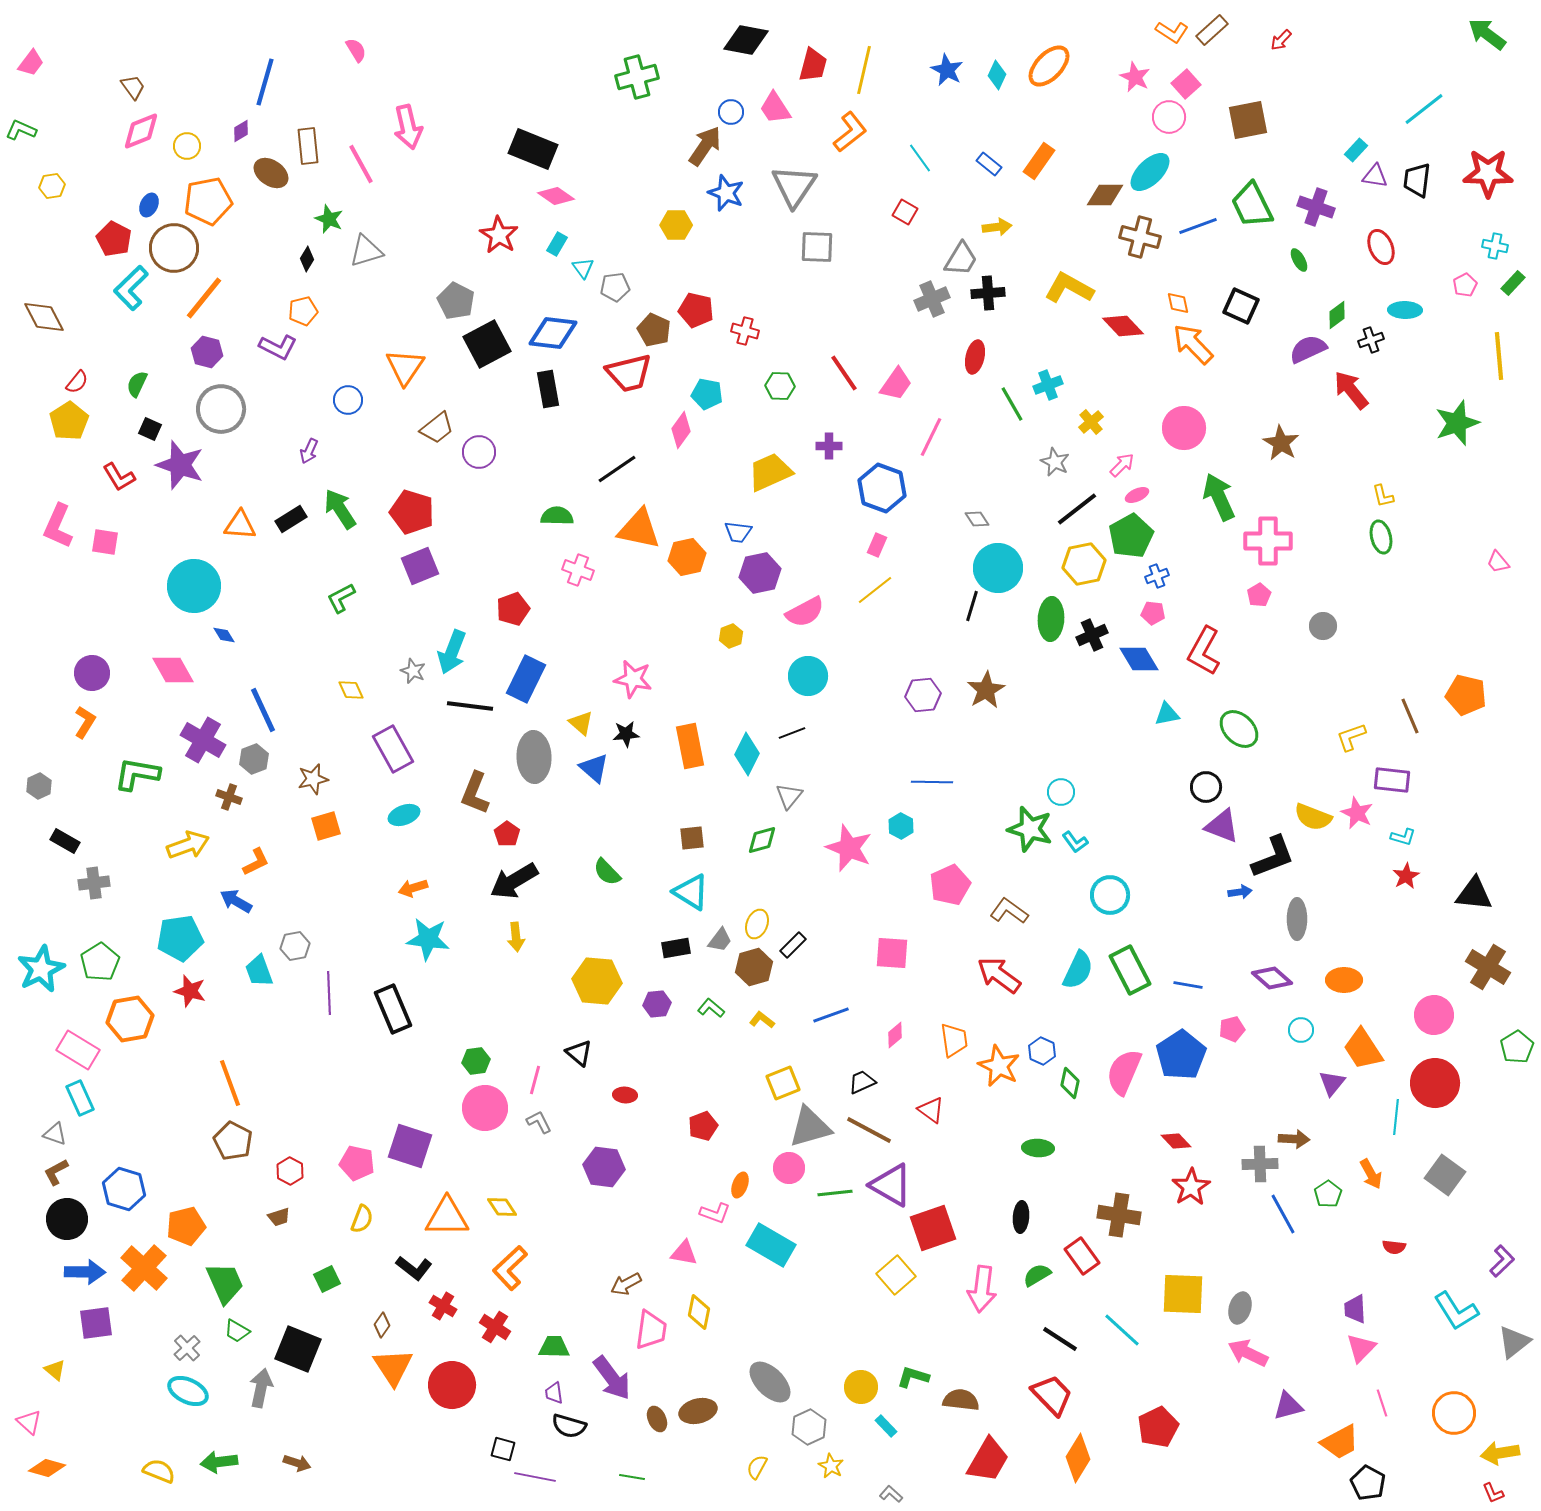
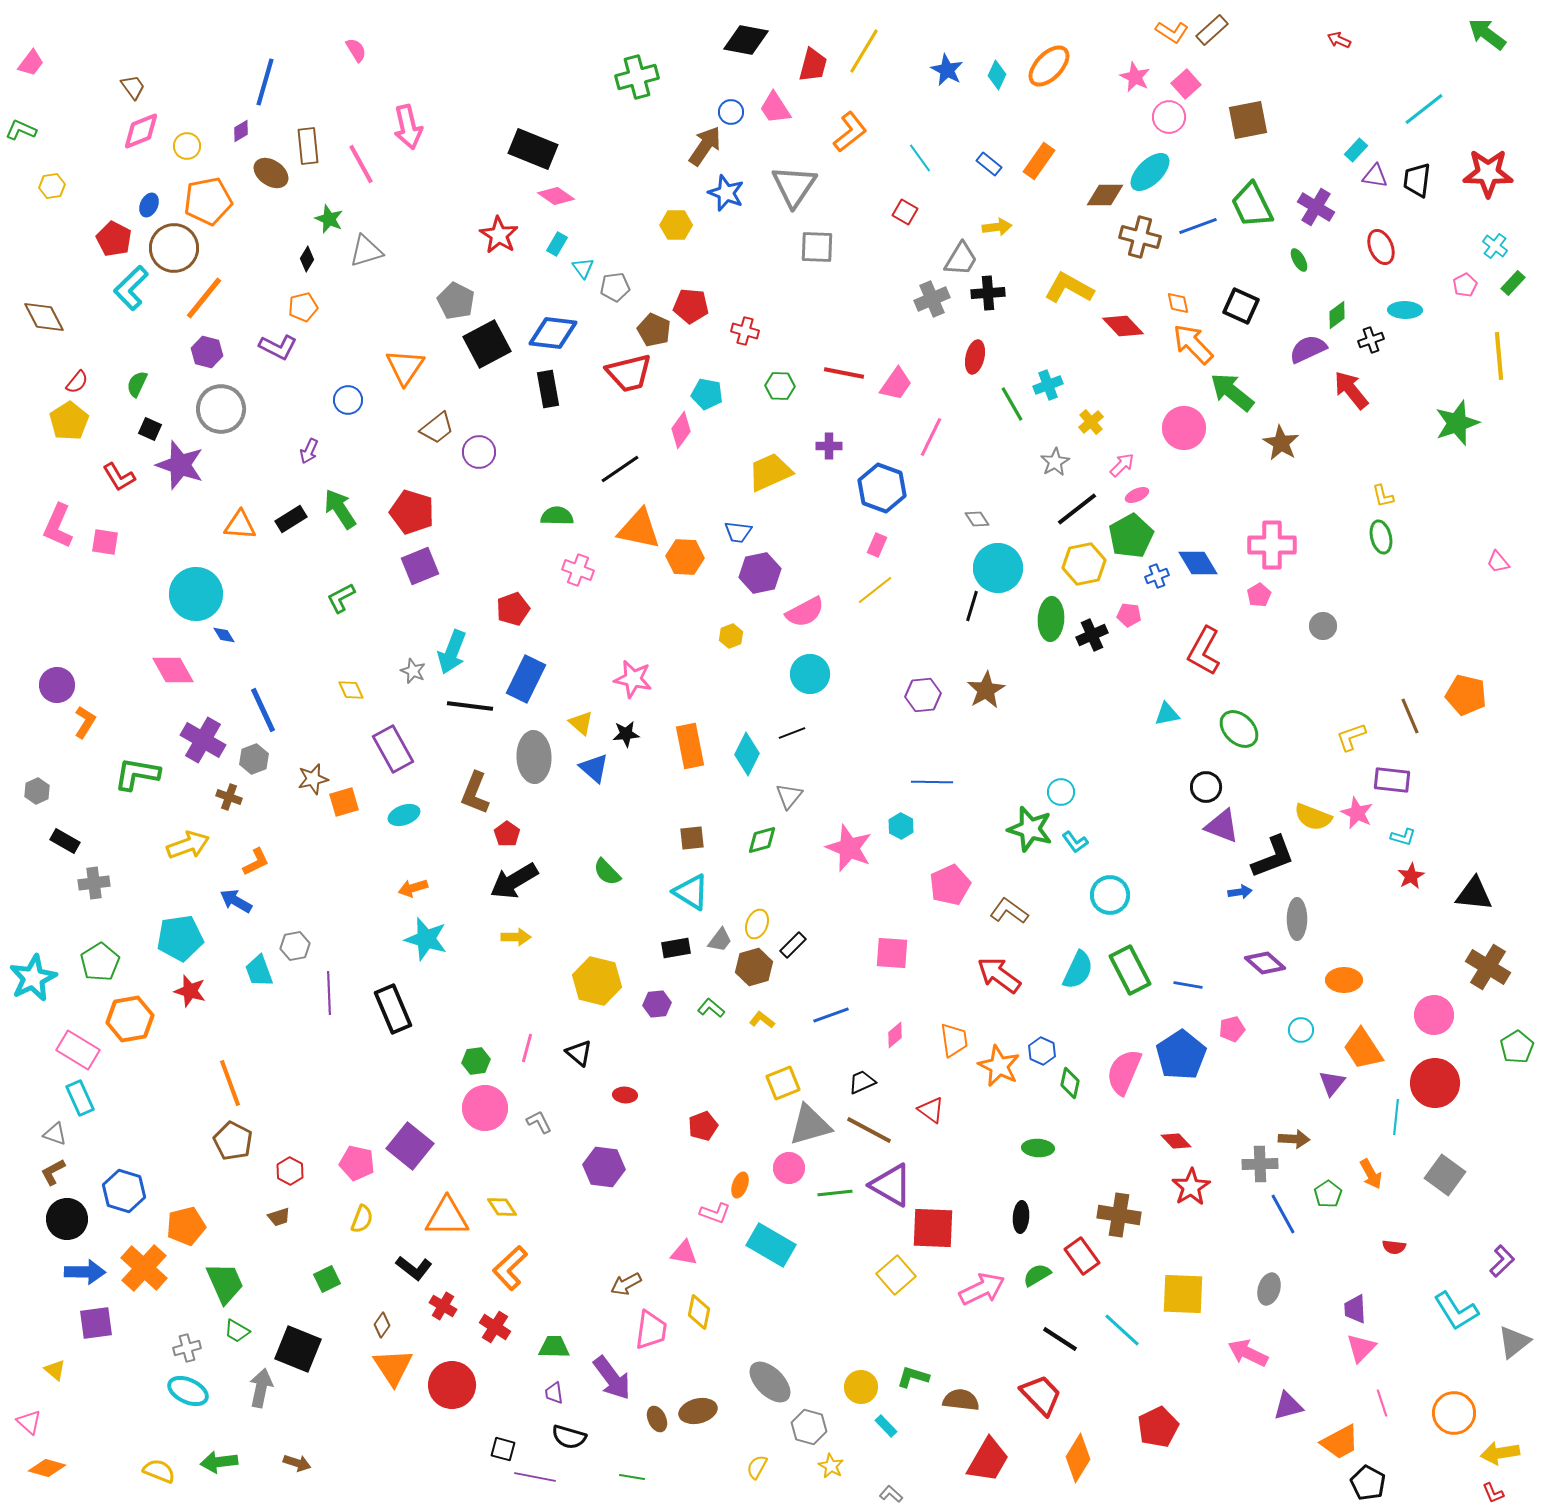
red arrow at (1281, 40): moved 58 px right; rotated 70 degrees clockwise
yellow line at (864, 70): moved 19 px up; rotated 18 degrees clockwise
purple cross at (1316, 207): rotated 12 degrees clockwise
cyan cross at (1495, 246): rotated 25 degrees clockwise
red pentagon at (696, 310): moved 5 px left, 4 px up; rotated 8 degrees counterclockwise
orange pentagon at (303, 311): moved 4 px up
red line at (844, 373): rotated 45 degrees counterclockwise
gray star at (1055, 462): rotated 16 degrees clockwise
black line at (617, 469): moved 3 px right
green arrow at (1219, 497): moved 13 px right, 105 px up; rotated 27 degrees counterclockwise
pink cross at (1268, 541): moved 4 px right, 4 px down
orange hexagon at (687, 557): moved 2 px left; rotated 15 degrees clockwise
cyan circle at (194, 586): moved 2 px right, 8 px down
pink pentagon at (1153, 613): moved 24 px left, 2 px down
blue diamond at (1139, 659): moved 59 px right, 96 px up
purple circle at (92, 673): moved 35 px left, 12 px down
cyan circle at (808, 676): moved 2 px right, 2 px up
gray hexagon at (39, 786): moved 2 px left, 5 px down
orange square at (326, 826): moved 18 px right, 24 px up
red star at (1406, 876): moved 5 px right
yellow arrow at (516, 937): rotated 84 degrees counterclockwise
cyan star at (428, 939): moved 2 px left; rotated 9 degrees clockwise
cyan star at (41, 969): moved 8 px left, 9 px down
purple diamond at (1272, 978): moved 7 px left, 15 px up
yellow hexagon at (597, 981): rotated 9 degrees clockwise
pink line at (535, 1080): moved 8 px left, 32 px up
gray triangle at (810, 1127): moved 2 px up
purple square at (410, 1146): rotated 21 degrees clockwise
brown L-shape at (56, 1172): moved 3 px left
blue hexagon at (124, 1189): moved 2 px down
red square at (933, 1228): rotated 21 degrees clockwise
pink arrow at (982, 1289): rotated 123 degrees counterclockwise
gray ellipse at (1240, 1308): moved 29 px right, 19 px up
gray cross at (187, 1348): rotated 28 degrees clockwise
red trapezoid at (1052, 1395): moved 11 px left
black semicircle at (569, 1426): moved 11 px down
gray hexagon at (809, 1427): rotated 20 degrees counterclockwise
